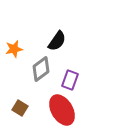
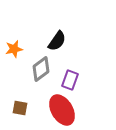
brown square: rotated 21 degrees counterclockwise
